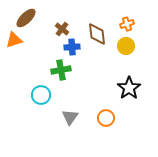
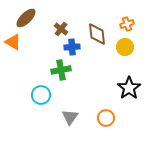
brown cross: moved 1 px left
orange triangle: moved 1 px left, 2 px down; rotated 48 degrees clockwise
yellow circle: moved 1 px left, 1 px down
